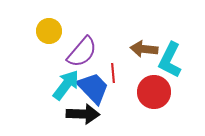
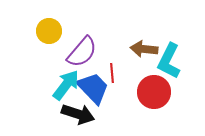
cyan L-shape: moved 1 px left, 1 px down
red line: moved 1 px left
black arrow: moved 5 px left; rotated 16 degrees clockwise
